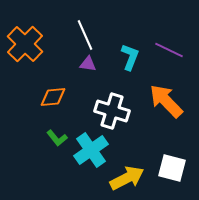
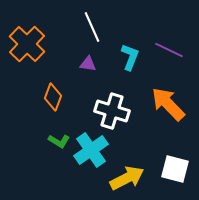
white line: moved 7 px right, 8 px up
orange cross: moved 2 px right
orange diamond: rotated 64 degrees counterclockwise
orange arrow: moved 2 px right, 3 px down
green L-shape: moved 2 px right, 3 px down; rotated 20 degrees counterclockwise
white square: moved 3 px right, 1 px down
